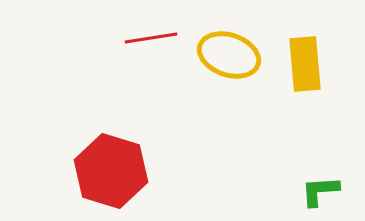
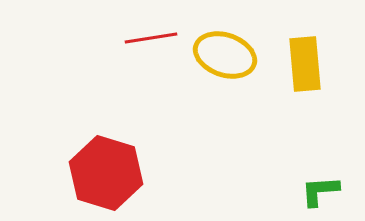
yellow ellipse: moved 4 px left
red hexagon: moved 5 px left, 2 px down
